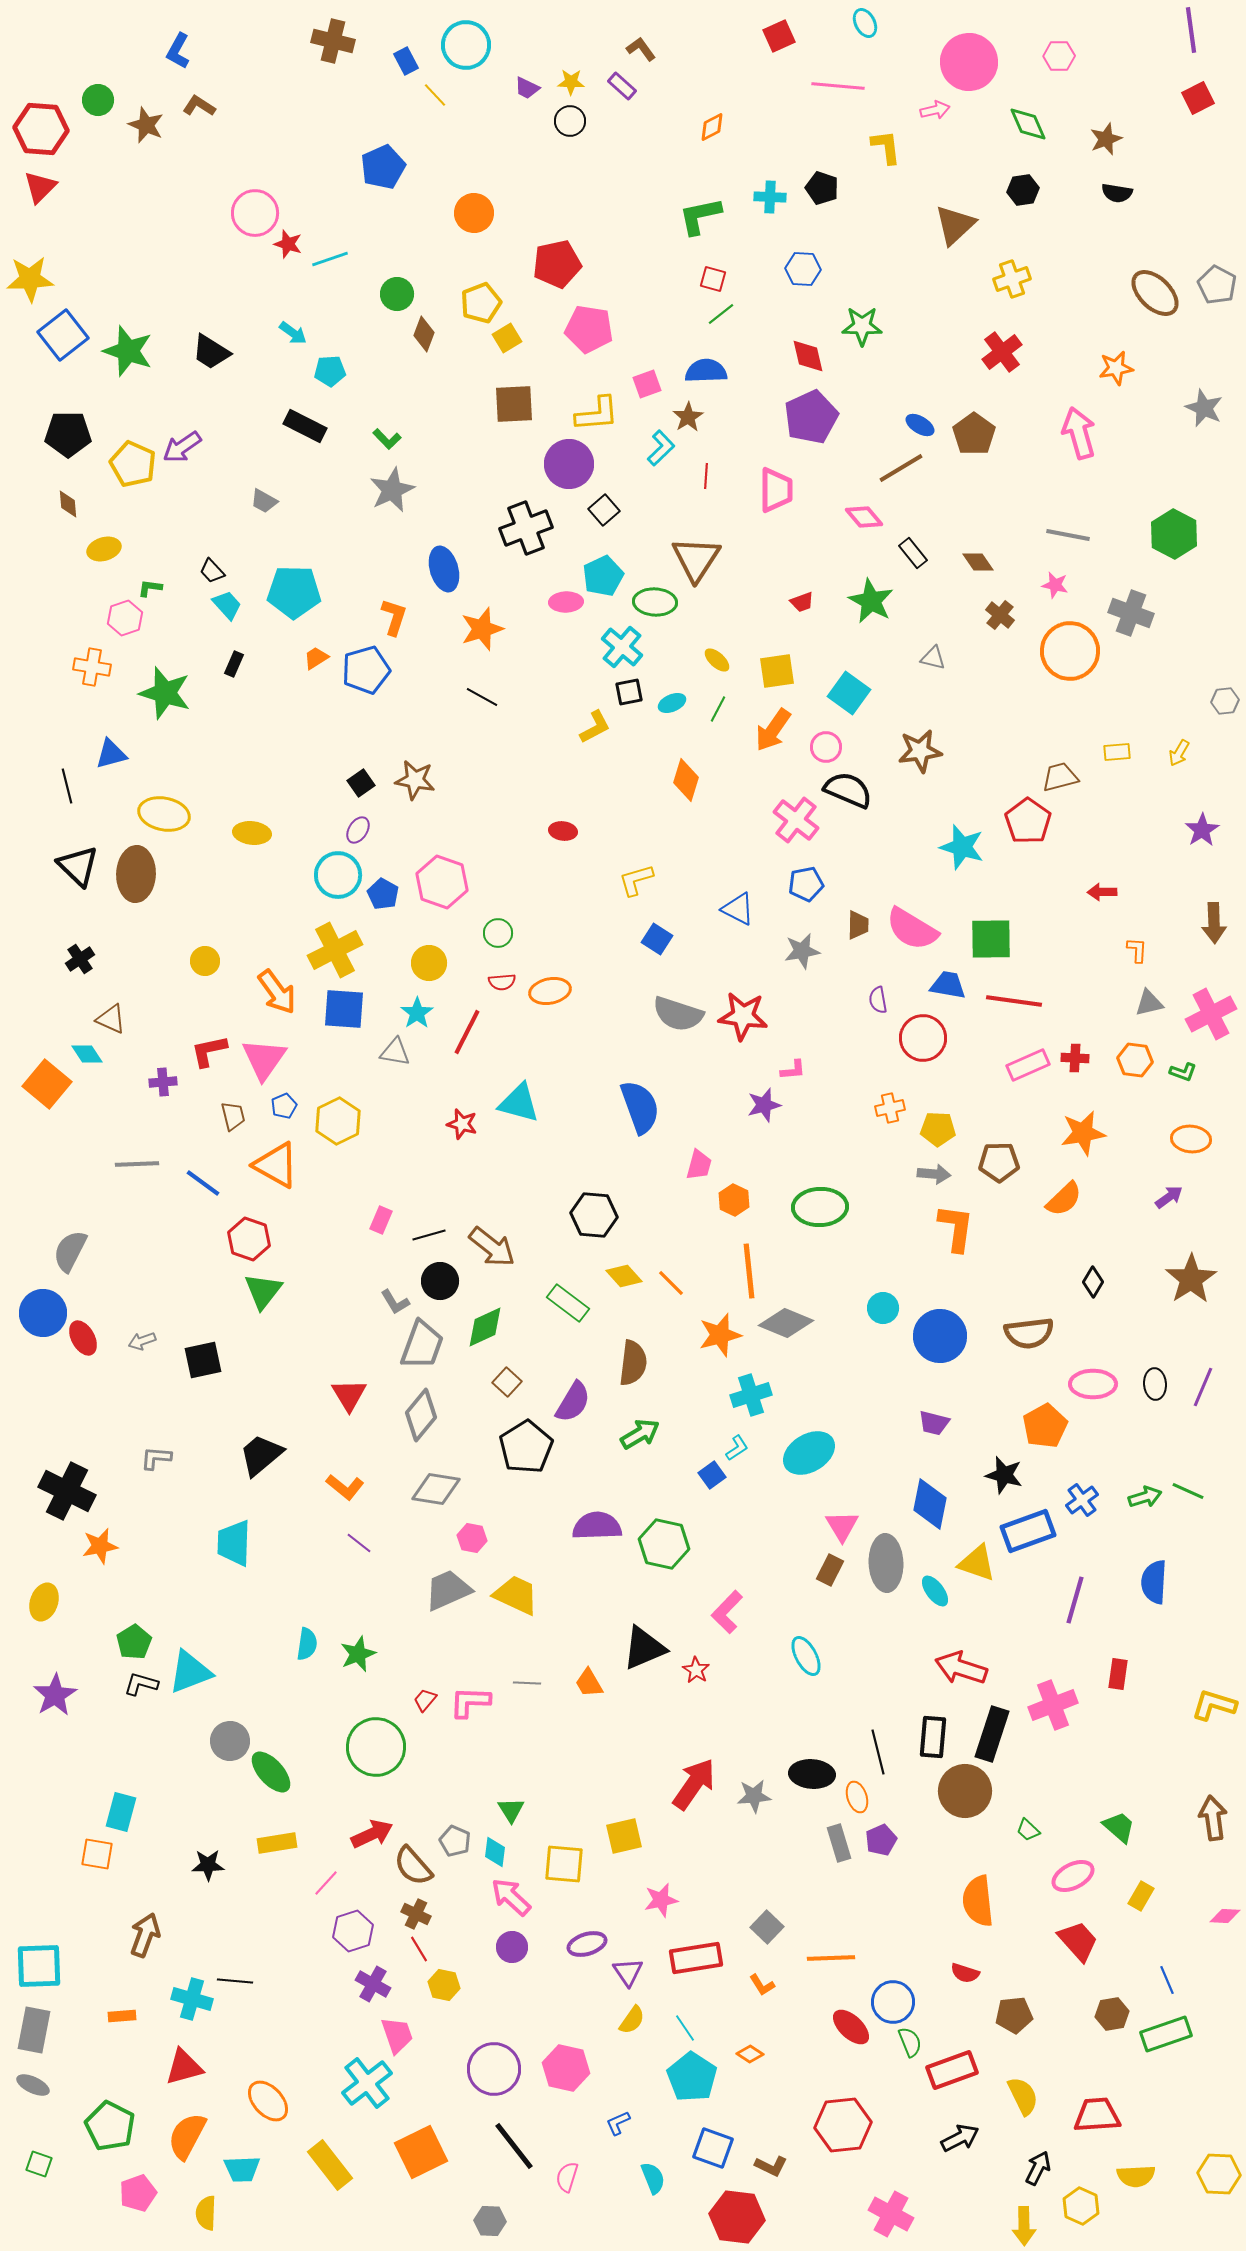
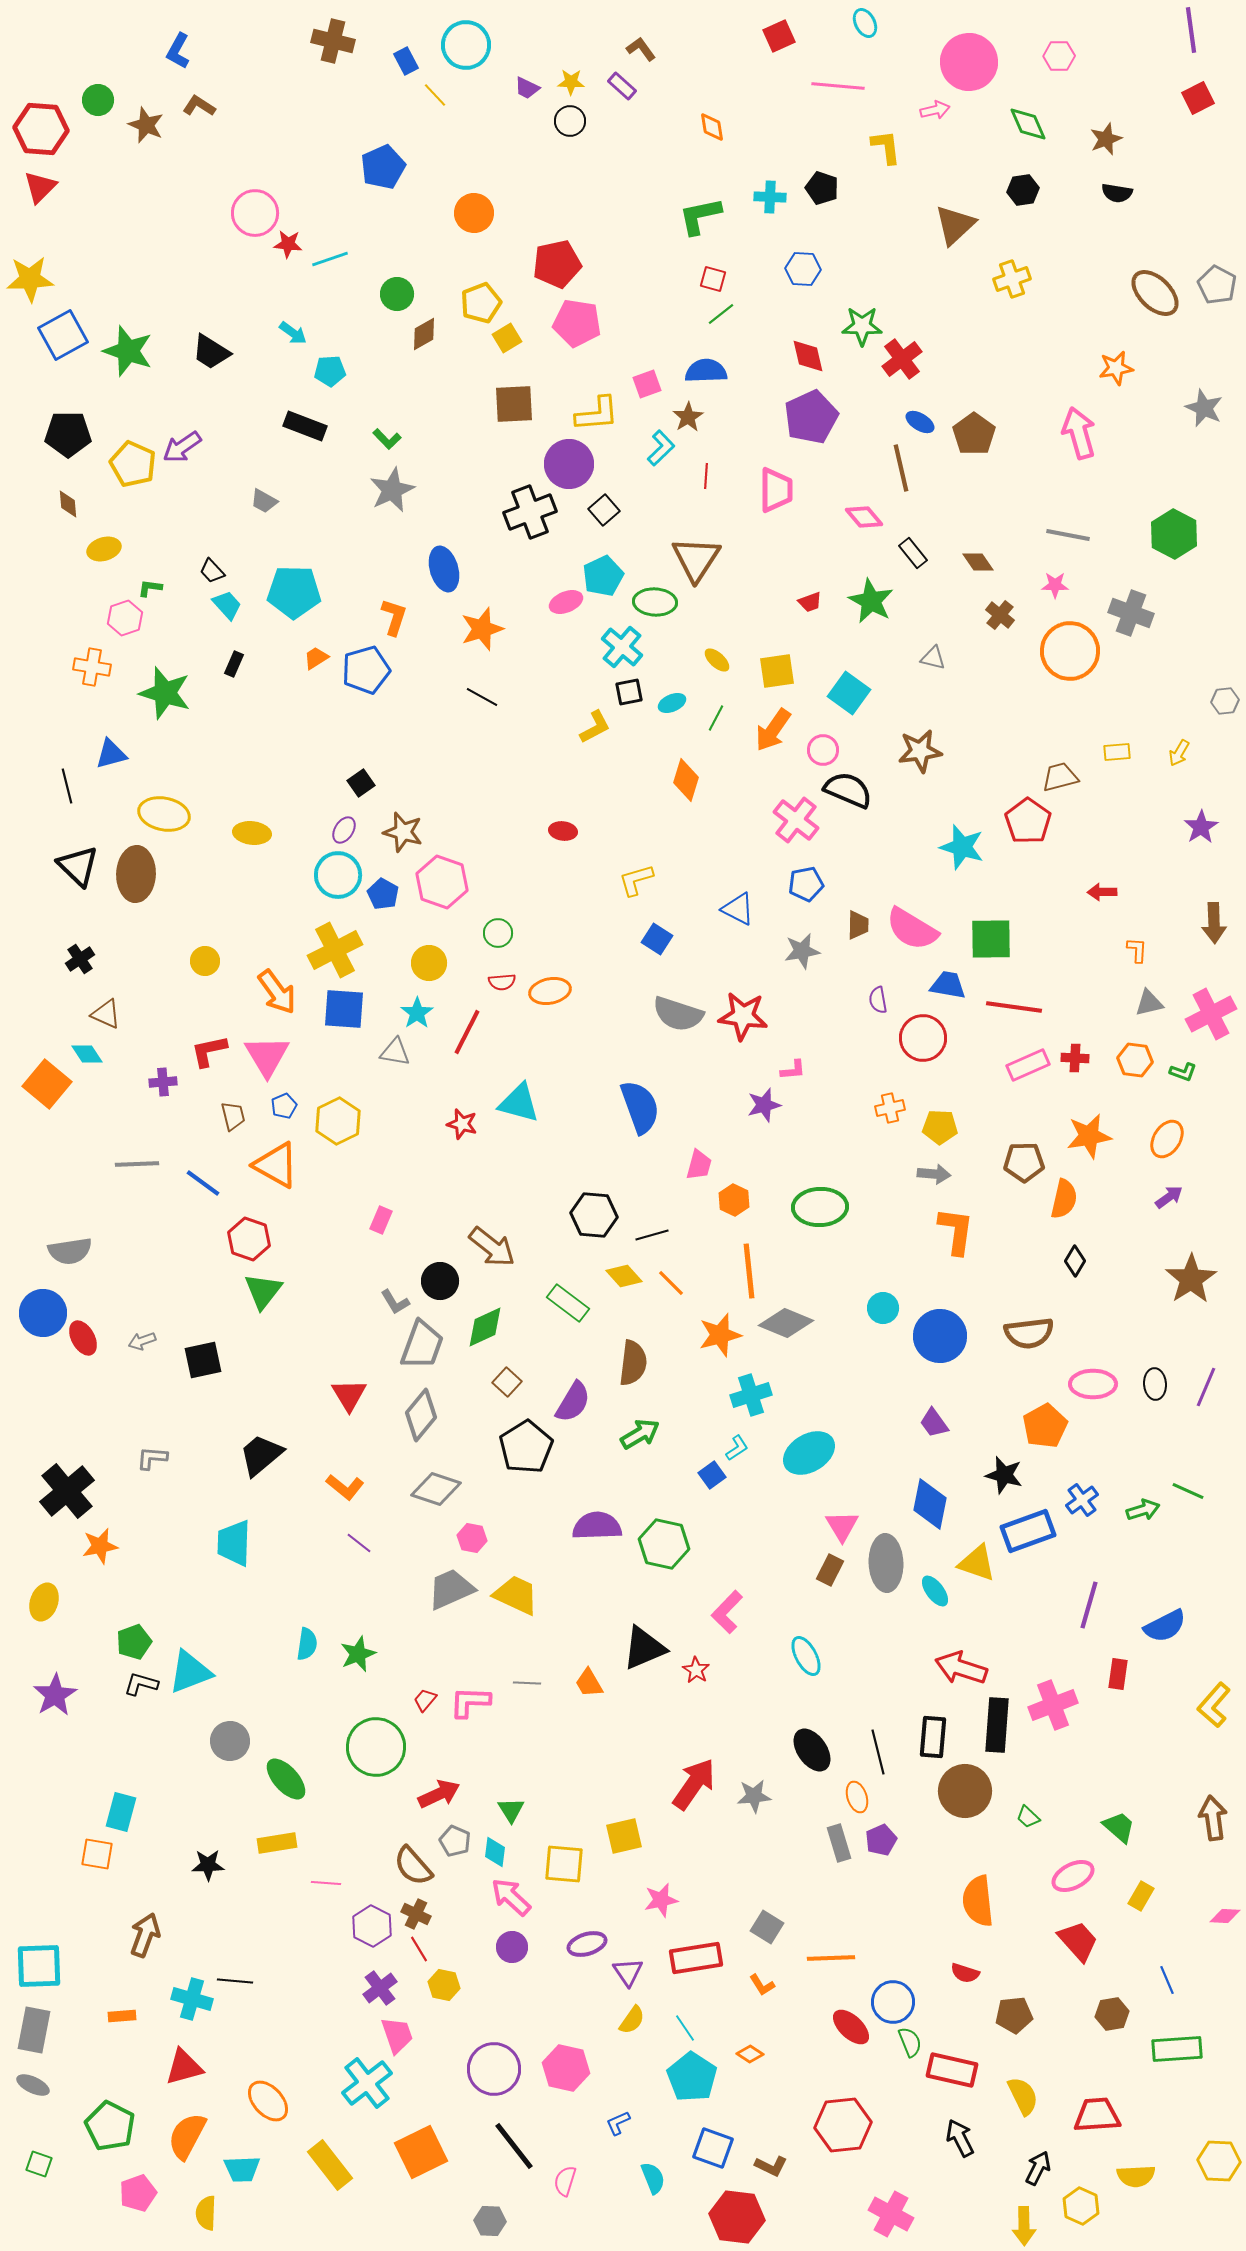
orange diamond at (712, 127): rotated 72 degrees counterclockwise
red star at (288, 244): rotated 12 degrees counterclockwise
pink pentagon at (589, 329): moved 12 px left, 6 px up
brown diamond at (424, 334): rotated 40 degrees clockwise
blue square at (63, 335): rotated 9 degrees clockwise
red cross at (1002, 352): moved 100 px left, 7 px down
blue ellipse at (920, 425): moved 3 px up
black rectangle at (305, 426): rotated 6 degrees counterclockwise
brown line at (901, 468): rotated 72 degrees counterclockwise
black cross at (526, 528): moved 4 px right, 16 px up
pink star at (1055, 585): rotated 12 degrees counterclockwise
pink ellipse at (566, 602): rotated 20 degrees counterclockwise
red trapezoid at (802, 602): moved 8 px right
green line at (718, 709): moved 2 px left, 9 px down
pink circle at (826, 747): moved 3 px left, 3 px down
brown star at (415, 780): moved 12 px left, 52 px down; rotated 6 degrees clockwise
purple ellipse at (358, 830): moved 14 px left
purple star at (1202, 830): moved 1 px left, 3 px up
red line at (1014, 1001): moved 6 px down
brown triangle at (111, 1019): moved 5 px left, 5 px up
pink triangle at (264, 1059): moved 3 px right, 3 px up; rotated 6 degrees counterclockwise
yellow pentagon at (938, 1129): moved 2 px right, 2 px up
orange star at (1083, 1133): moved 6 px right, 3 px down
orange ellipse at (1191, 1139): moved 24 px left; rotated 63 degrees counterclockwise
brown pentagon at (999, 1162): moved 25 px right
orange semicircle at (1064, 1199): rotated 33 degrees counterclockwise
orange L-shape at (956, 1228): moved 3 px down
black line at (429, 1235): moved 223 px right
gray semicircle at (70, 1251): rotated 126 degrees counterclockwise
black diamond at (1093, 1282): moved 18 px left, 21 px up
purple line at (1203, 1387): moved 3 px right
purple trapezoid at (934, 1423): rotated 40 degrees clockwise
gray L-shape at (156, 1458): moved 4 px left
gray diamond at (436, 1489): rotated 9 degrees clockwise
black cross at (67, 1491): rotated 24 degrees clockwise
green arrow at (1145, 1497): moved 2 px left, 13 px down
blue semicircle at (1154, 1582): moved 11 px right, 44 px down; rotated 120 degrees counterclockwise
gray trapezoid at (448, 1590): moved 3 px right, 1 px up
purple line at (1075, 1600): moved 14 px right, 5 px down
green pentagon at (134, 1642): rotated 12 degrees clockwise
yellow L-shape at (1214, 1705): rotated 66 degrees counterclockwise
black rectangle at (992, 1734): moved 5 px right, 9 px up; rotated 14 degrees counterclockwise
green ellipse at (271, 1772): moved 15 px right, 7 px down
black ellipse at (812, 1774): moved 24 px up; rotated 51 degrees clockwise
green trapezoid at (1028, 1830): moved 13 px up
red arrow at (372, 1834): moved 67 px right, 40 px up
pink line at (326, 1883): rotated 52 degrees clockwise
gray square at (767, 1927): rotated 12 degrees counterclockwise
purple hexagon at (353, 1931): moved 19 px right, 5 px up; rotated 15 degrees counterclockwise
purple cross at (373, 1984): moved 7 px right, 4 px down; rotated 24 degrees clockwise
green rectangle at (1166, 2034): moved 11 px right, 15 px down; rotated 15 degrees clockwise
red rectangle at (952, 2070): rotated 33 degrees clockwise
black arrow at (960, 2138): rotated 90 degrees counterclockwise
yellow hexagon at (1219, 2174): moved 13 px up
pink semicircle at (567, 2177): moved 2 px left, 4 px down
